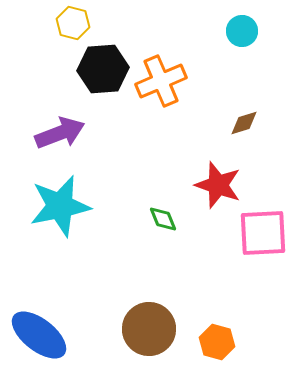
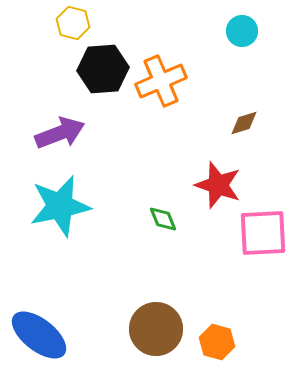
brown circle: moved 7 px right
